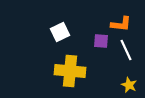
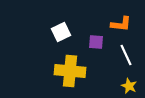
white square: moved 1 px right
purple square: moved 5 px left, 1 px down
white line: moved 5 px down
yellow star: moved 1 px down
